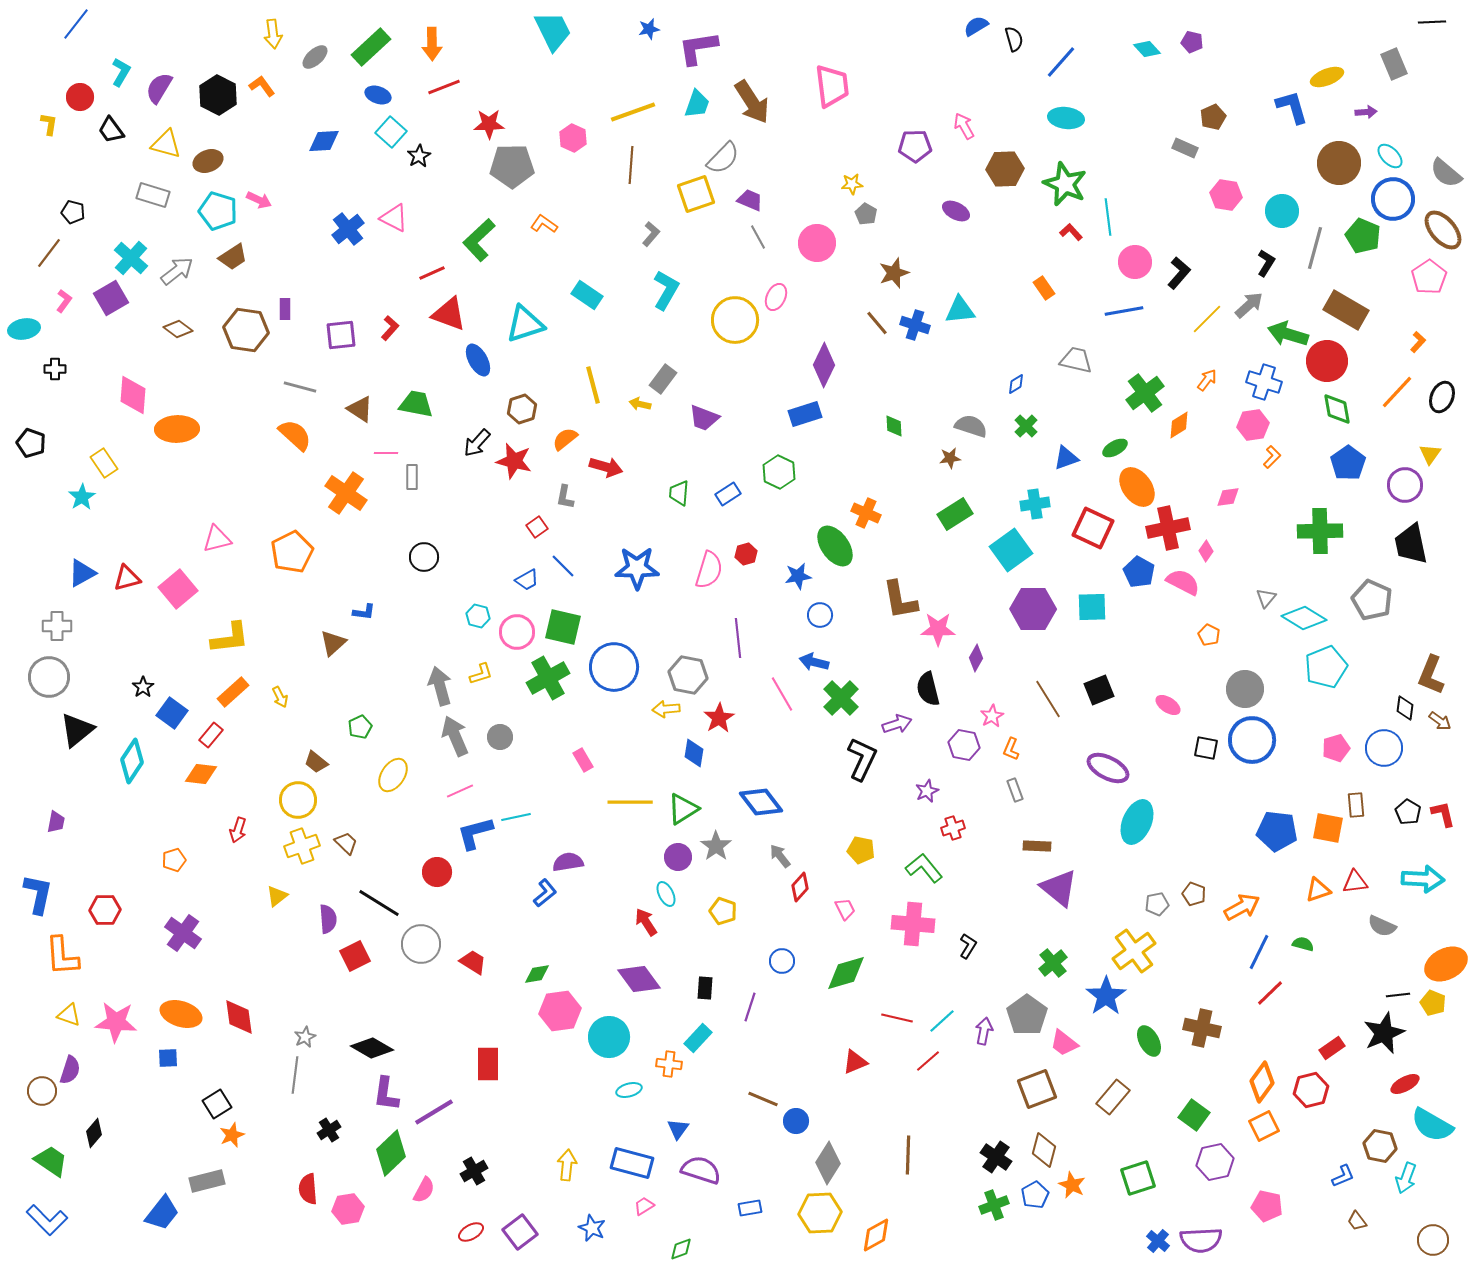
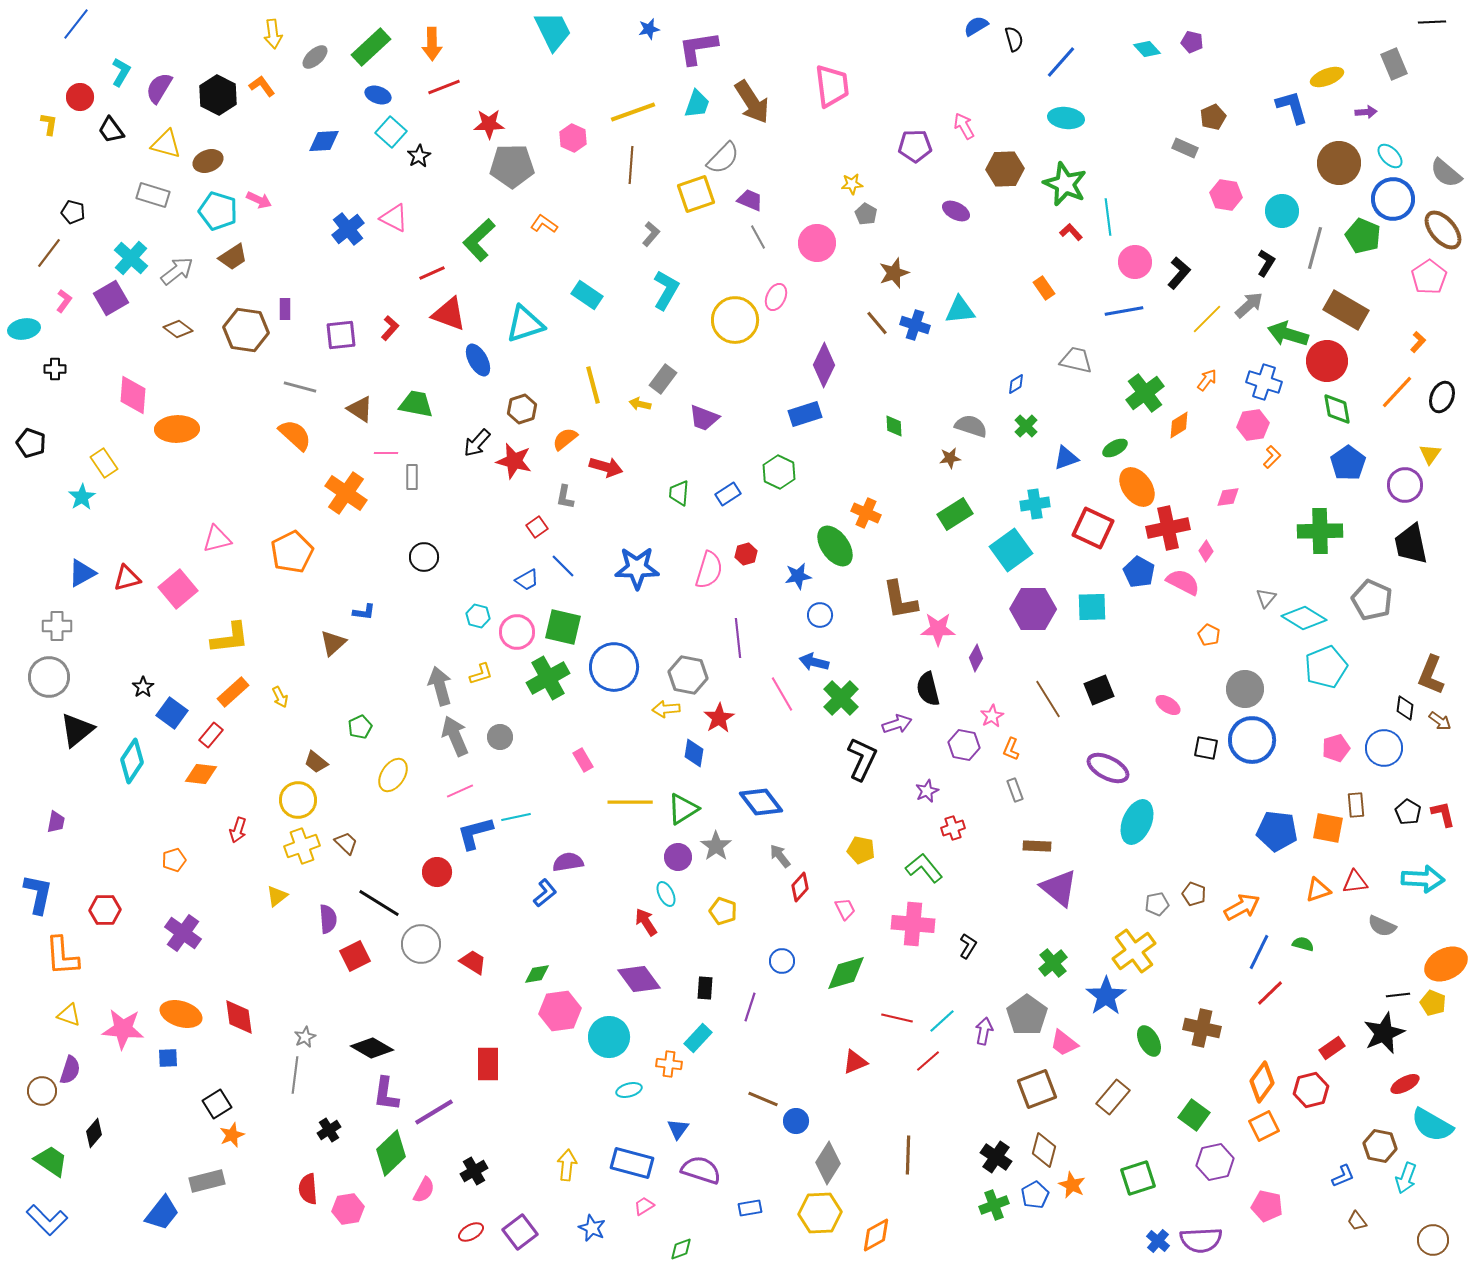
pink star at (116, 1022): moved 7 px right, 7 px down
